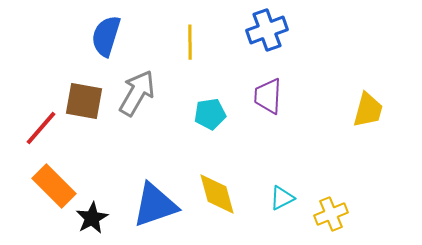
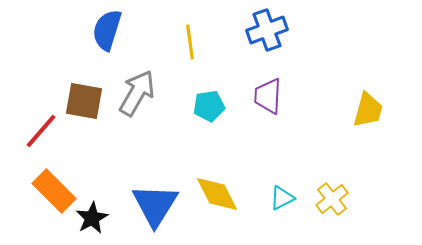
blue semicircle: moved 1 px right, 6 px up
yellow line: rotated 8 degrees counterclockwise
cyan pentagon: moved 1 px left, 8 px up
red line: moved 3 px down
orange rectangle: moved 5 px down
yellow diamond: rotated 12 degrees counterclockwise
blue triangle: rotated 39 degrees counterclockwise
yellow cross: moved 1 px right, 15 px up; rotated 16 degrees counterclockwise
